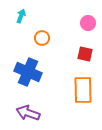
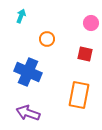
pink circle: moved 3 px right
orange circle: moved 5 px right, 1 px down
orange rectangle: moved 4 px left, 5 px down; rotated 12 degrees clockwise
